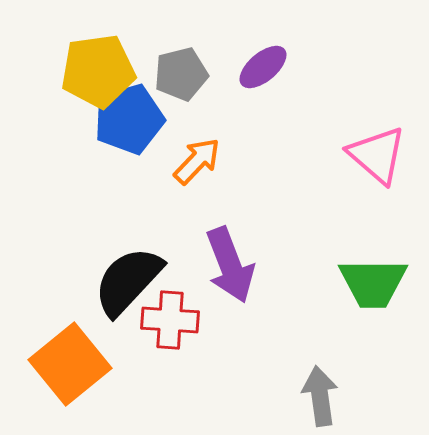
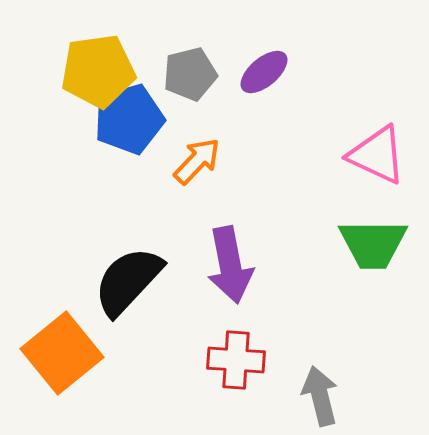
purple ellipse: moved 1 px right, 5 px down
gray pentagon: moved 9 px right
pink triangle: rotated 16 degrees counterclockwise
purple arrow: rotated 10 degrees clockwise
green trapezoid: moved 39 px up
red cross: moved 66 px right, 40 px down
orange square: moved 8 px left, 11 px up
gray arrow: rotated 6 degrees counterclockwise
